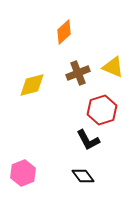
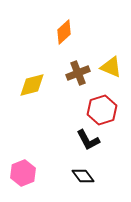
yellow triangle: moved 2 px left
